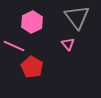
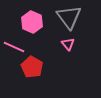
gray triangle: moved 8 px left
pink hexagon: rotated 10 degrees counterclockwise
pink line: moved 1 px down
